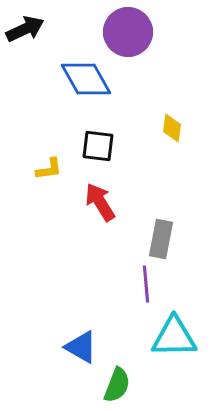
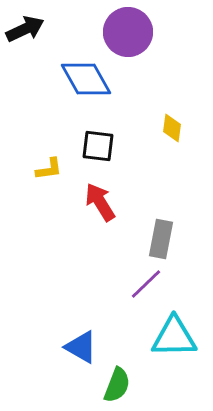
purple line: rotated 51 degrees clockwise
